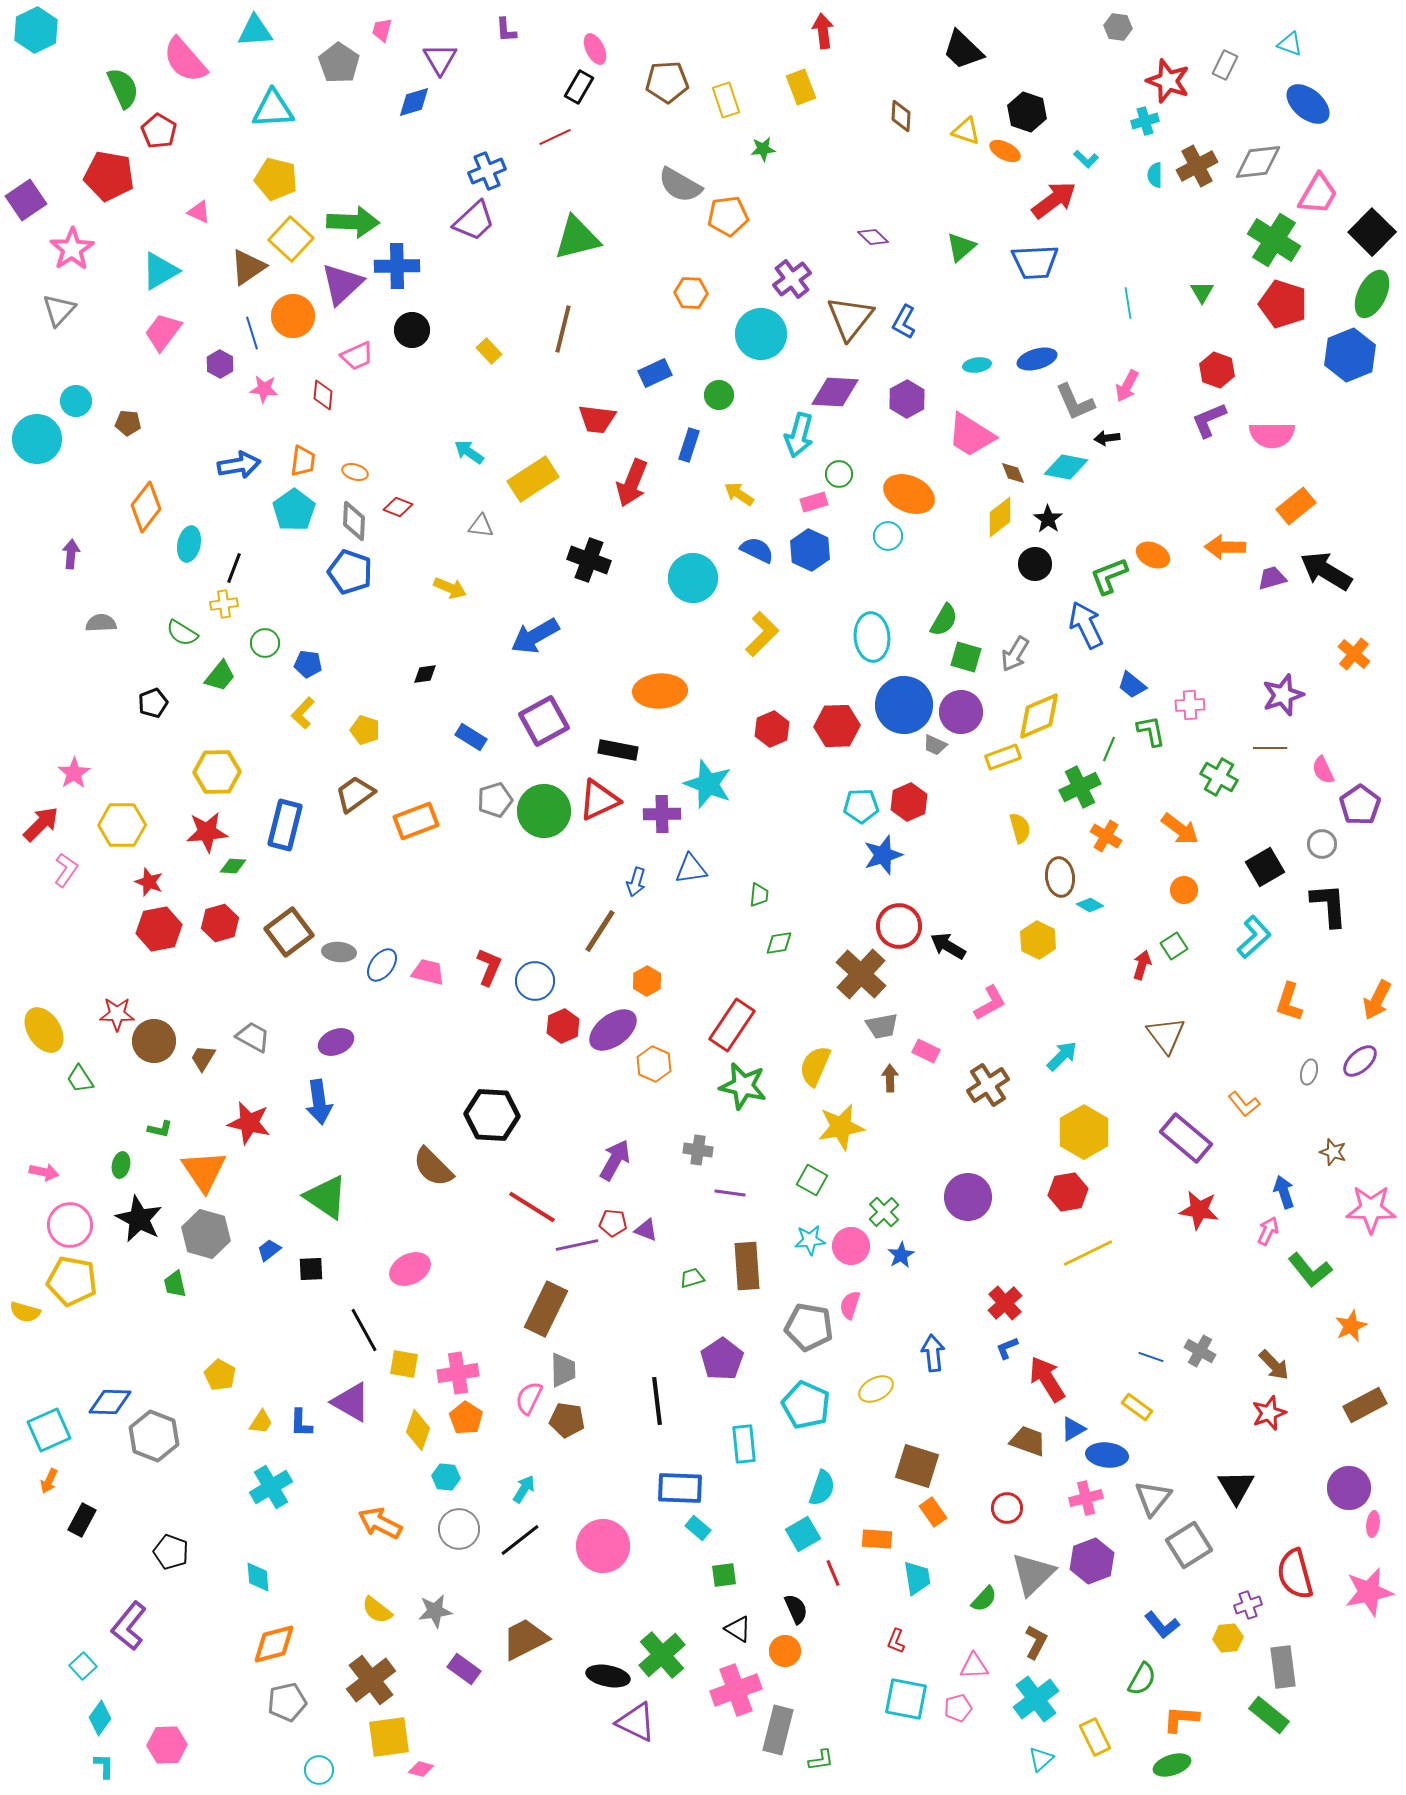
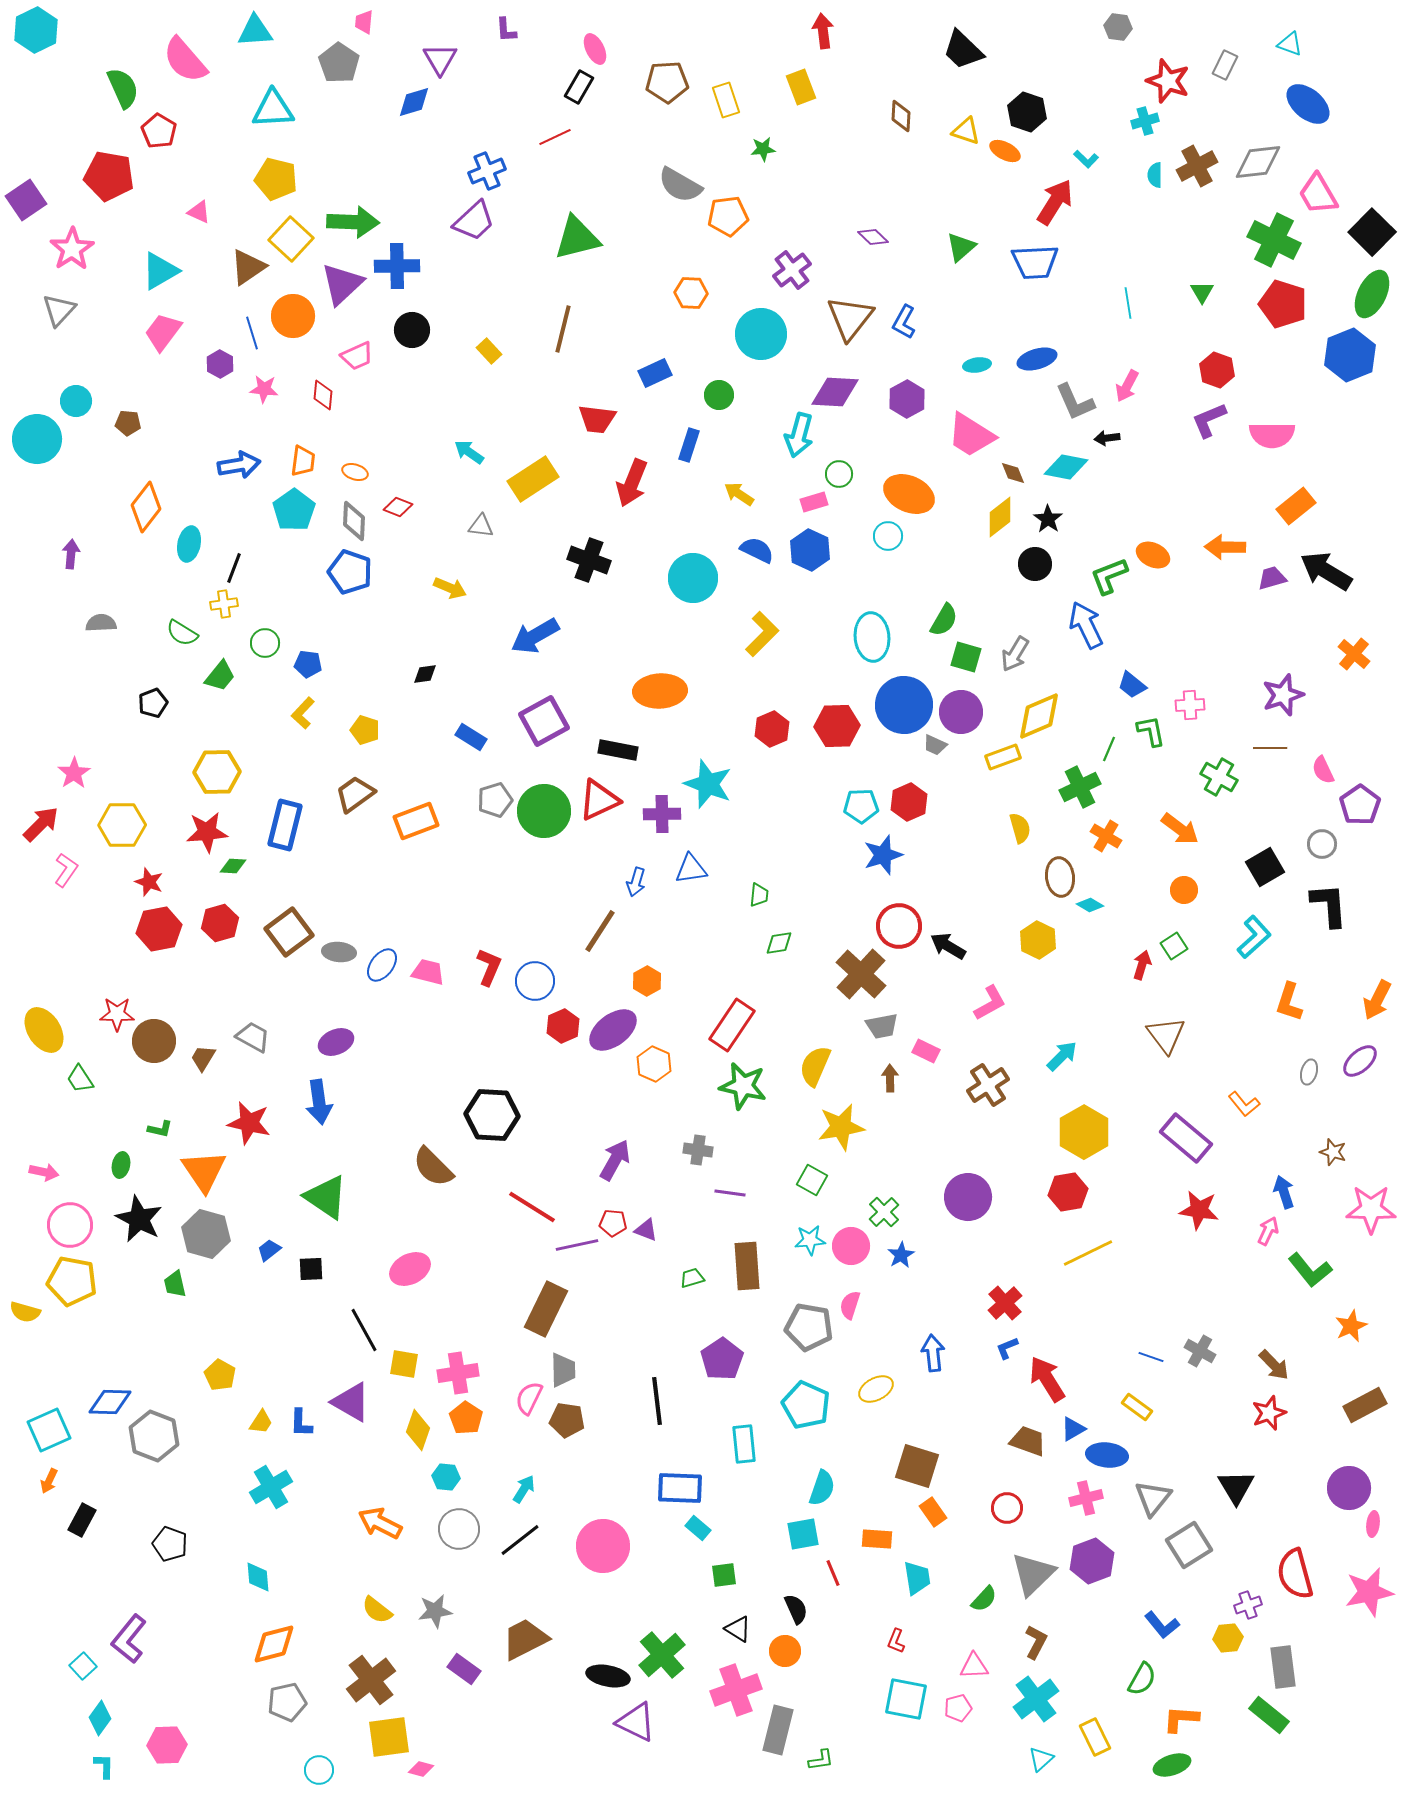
pink trapezoid at (382, 30): moved 18 px left, 8 px up; rotated 10 degrees counterclockwise
pink trapezoid at (1318, 194): rotated 120 degrees clockwise
red arrow at (1054, 200): moved 1 px right, 2 px down; rotated 21 degrees counterclockwise
green cross at (1274, 240): rotated 6 degrees counterclockwise
purple cross at (792, 279): moved 9 px up
cyan square at (803, 1534): rotated 20 degrees clockwise
black pentagon at (171, 1552): moved 1 px left, 8 px up
purple L-shape at (129, 1626): moved 13 px down
